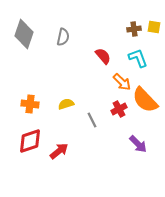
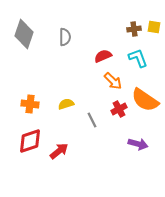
gray semicircle: moved 2 px right; rotated 12 degrees counterclockwise
red semicircle: rotated 72 degrees counterclockwise
orange arrow: moved 9 px left, 1 px up
orange semicircle: rotated 12 degrees counterclockwise
purple arrow: rotated 30 degrees counterclockwise
